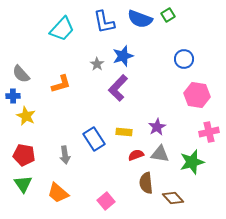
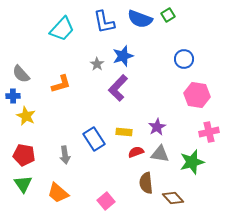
red semicircle: moved 3 px up
